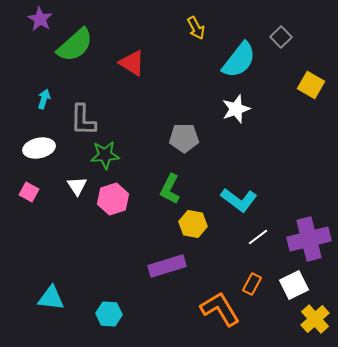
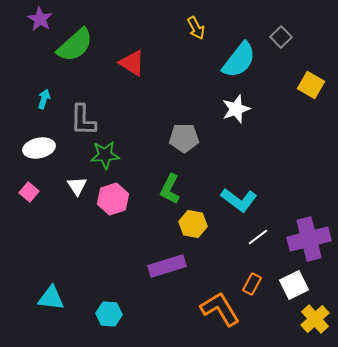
pink square: rotated 12 degrees clockwise
